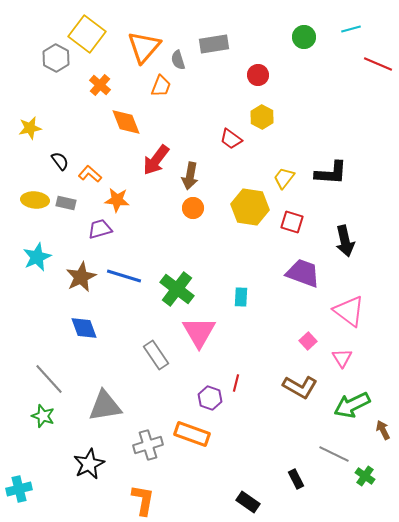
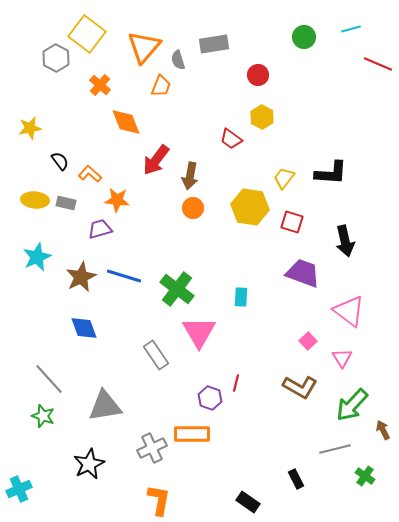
green arrow at (352, 405): rotated 21 degrees counterclockwise
orange rectangle at (192, 434): rotated 20 degrees counterclockwise
gray cross at (148, 445): moved 4 px right, 3 px down; rotated 8 degrees counterclockwise
gray line at (334, 454): moved 1 px right, 5 px up; rotated 40 degrees counterclockwise
cyan cross at (19, 489): rotated 10 degrees counterclockwise
orange L-shape at (143, 500): moved 16 px right
